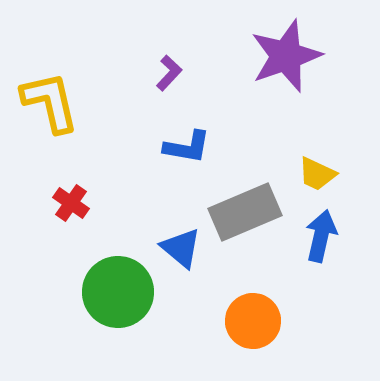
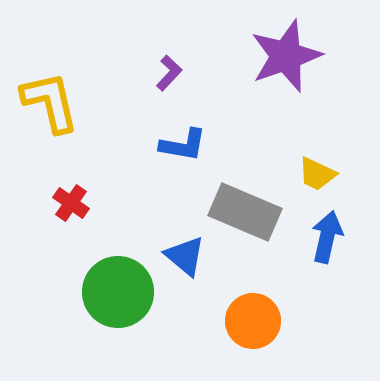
blue L-shape: moved 4 px left, 2 px up
gray rectangle: rotated 46 degrees clockwise
blue arrow: moved 6 px right, 1 px down
blue triangle: moved 4 px right, 8 px down
